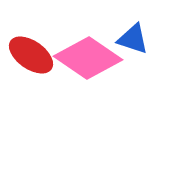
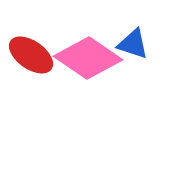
blue triangle: moved 5 px down
